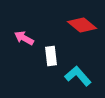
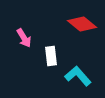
red diamond: moved 1 px up
pink arrow: rotated 150 degrees counterclockwise
